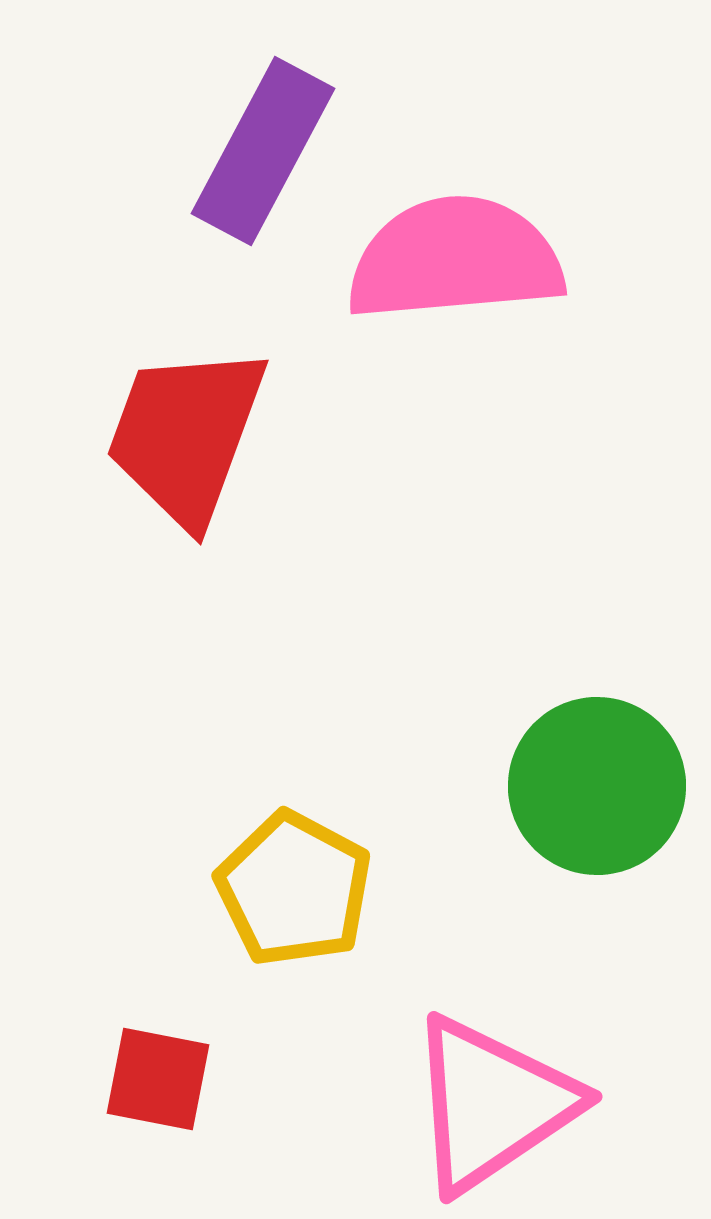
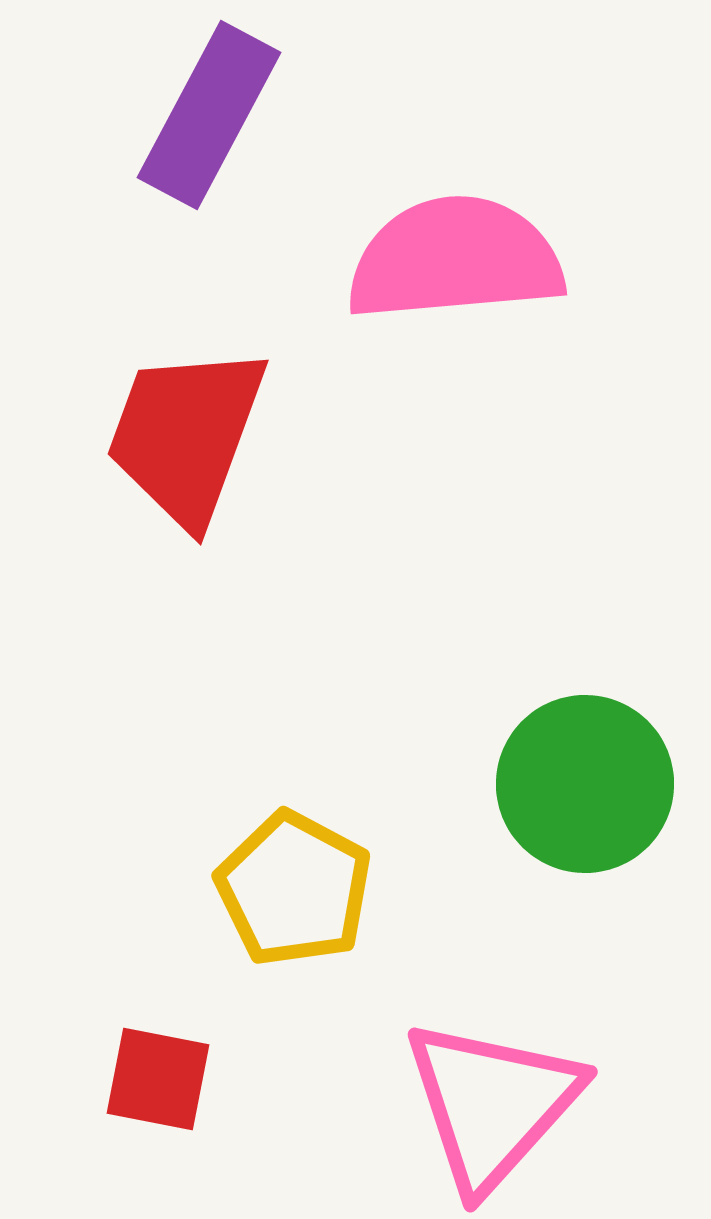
purple rectangle: moved 54 px left, 36 px up
green circle: moved 12 px left, 2 px up
pink triangle: rotated 14 degrees counterclockwise
